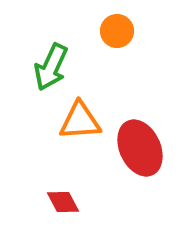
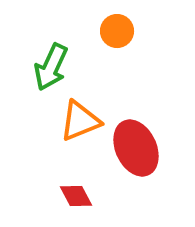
orange triangle: rotated 18 degrees counterclockwise
red ellipse: moved 4 px left
red diamond: moved 13 px right, 6 px up
